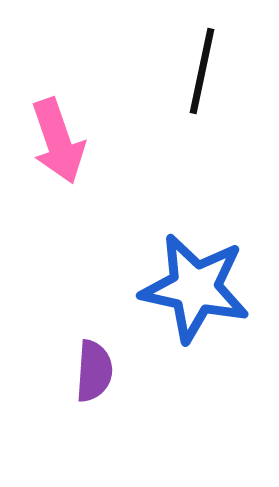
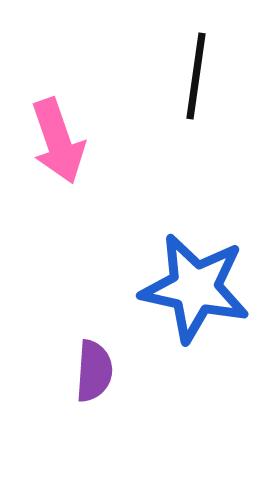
black line: moved 6 px left, 5 px down; rotated 4 degrees counterclockwise
